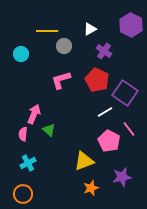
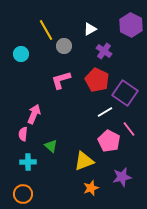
yellow line: moved 1 px left, 1 px up; rotated 60 degrees clockwise
green triangle: moved 2 px right, 16 px down
cyan cross: moved 1 px up; rotated 28 degrees clockwise
